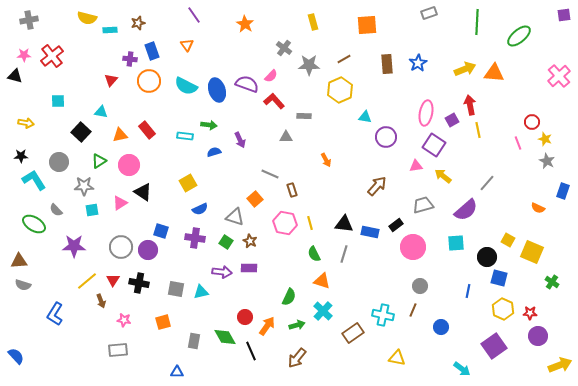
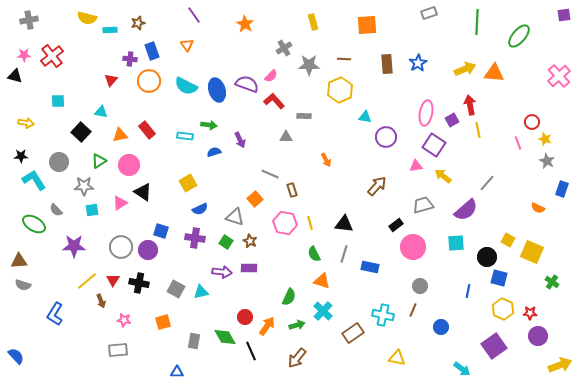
green ellipse at (519, 36): rotated 10 degrees counterclockwise
gray cross at (284, 48): rotated 21 degrees clockwise
brown line at (344, 59): rotated 32 degrees clockwise
blue rectangle at (563, 191): moved 1 px left, 2 px up
blue rectangle at (370, 232): moved 35 px down
gray square at (176, 289): rotated 18 degrees clockwise
